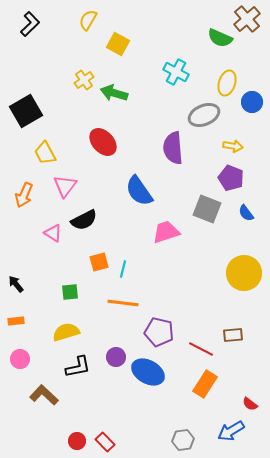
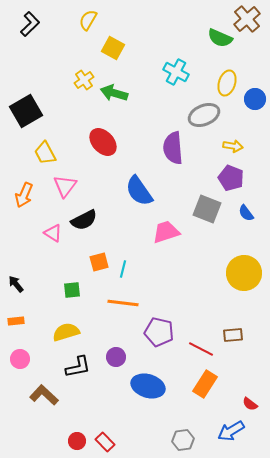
yellow square at (118, 44): moved 5 px left, 4 px down
blue circle at (252, 102): moved 3 px right, 3 px up
green square at (70, 292): moved 2 px right, 2 px up
blue ellipse at (148, 372): moved 14 px down; rotated 12 degrees counterclockwise
